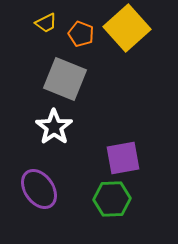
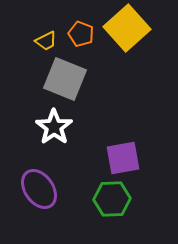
yellow trapezoid: moved 18 px down
